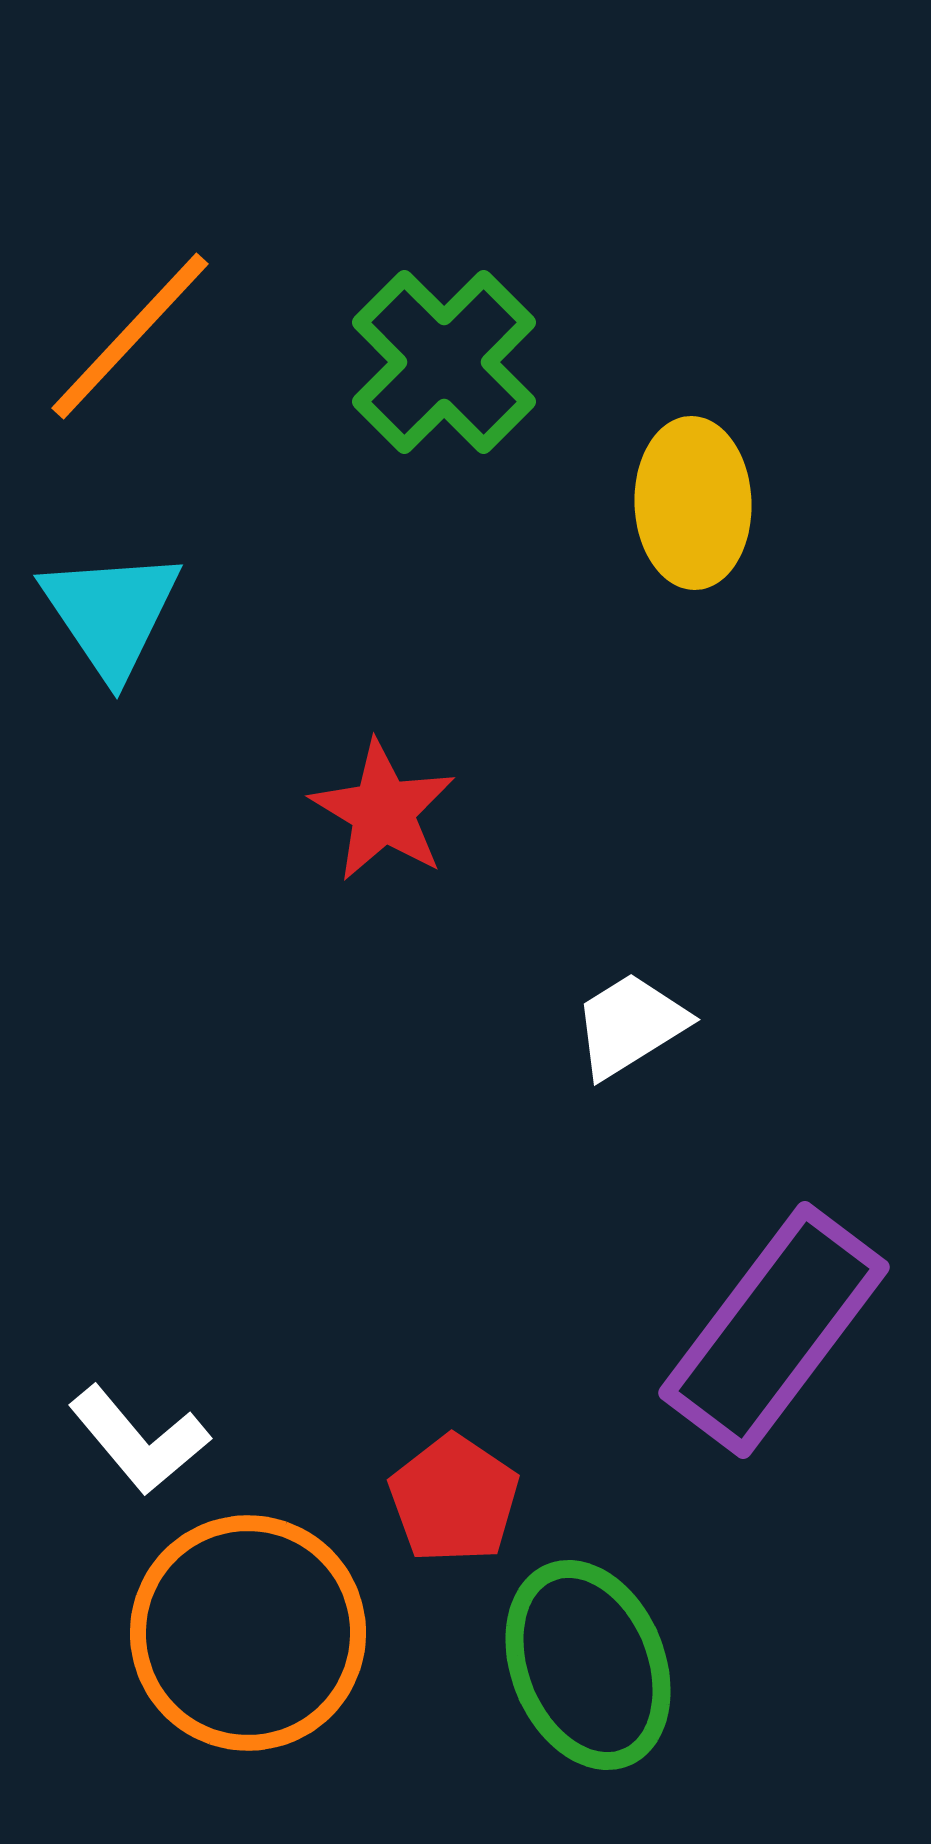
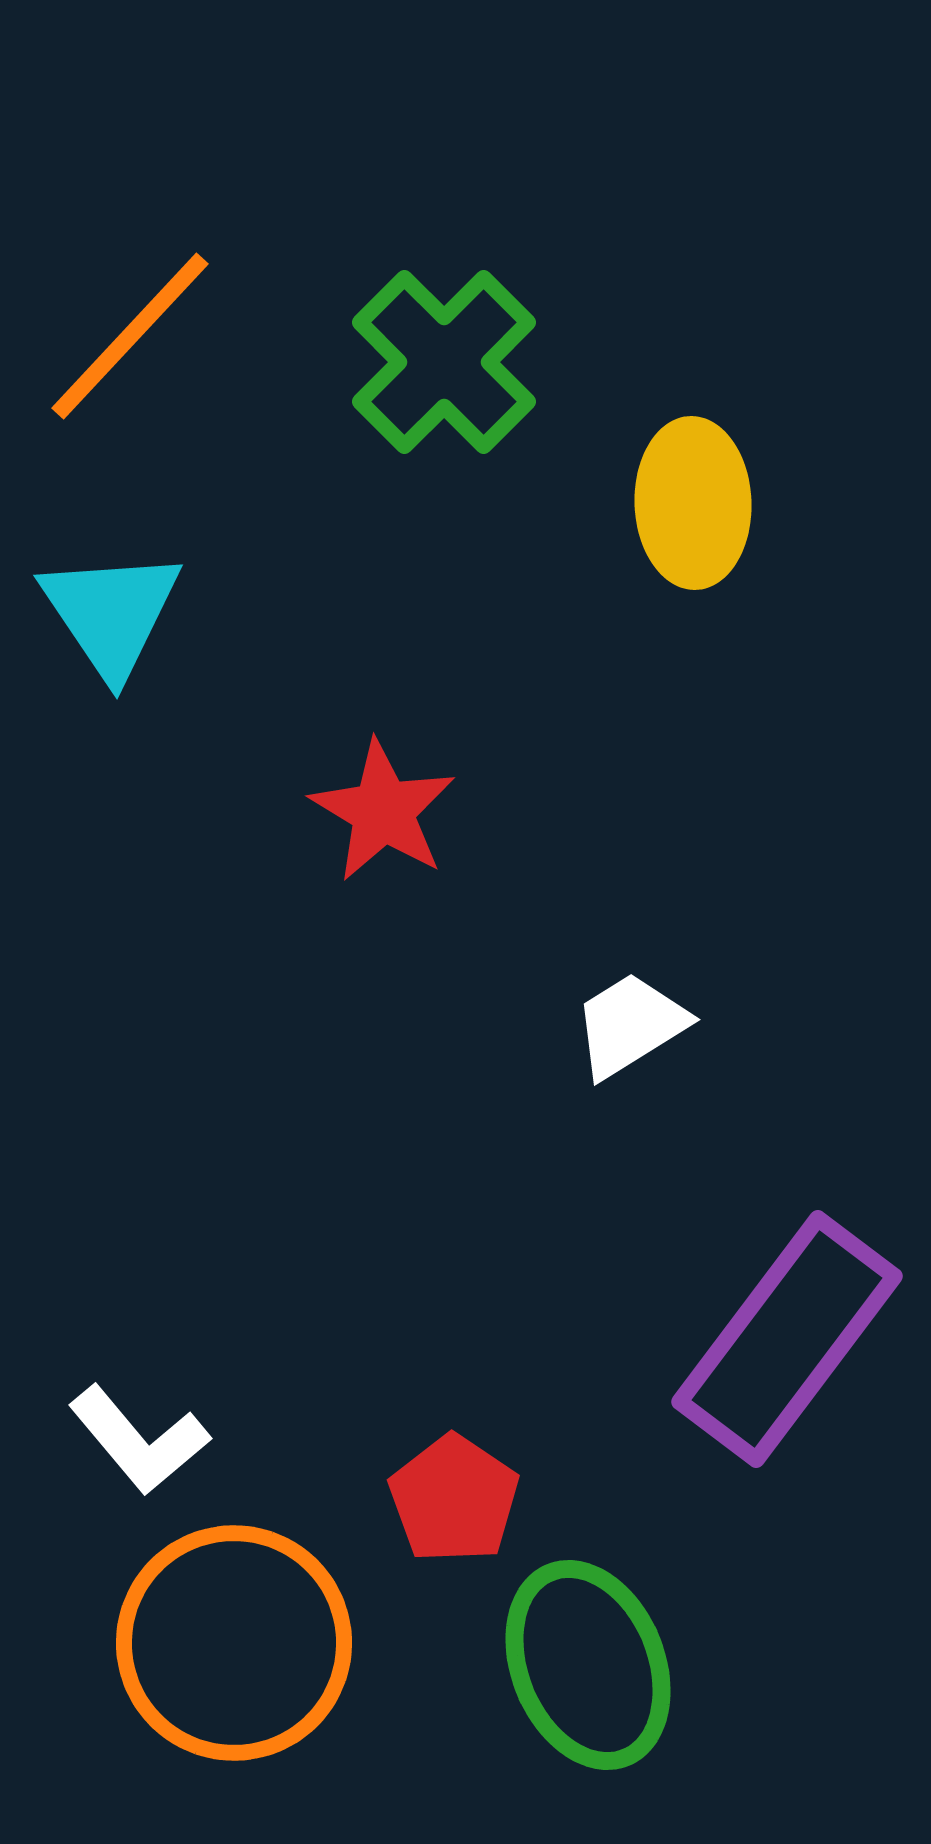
purple rectangle: moved 13 px right, 9 px down
orange circle: moved 14 px left, 10 px down
